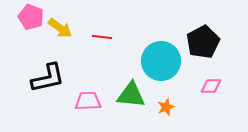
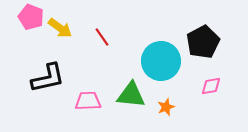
red line: rotated 48 degrees clockwise
pink diamond: rotated 10 degrees counterclockwise
